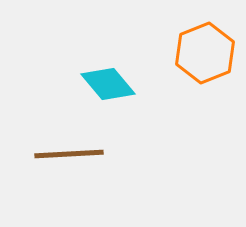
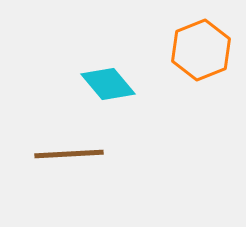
orange hexagon: moved 4 px left, 3 px up
